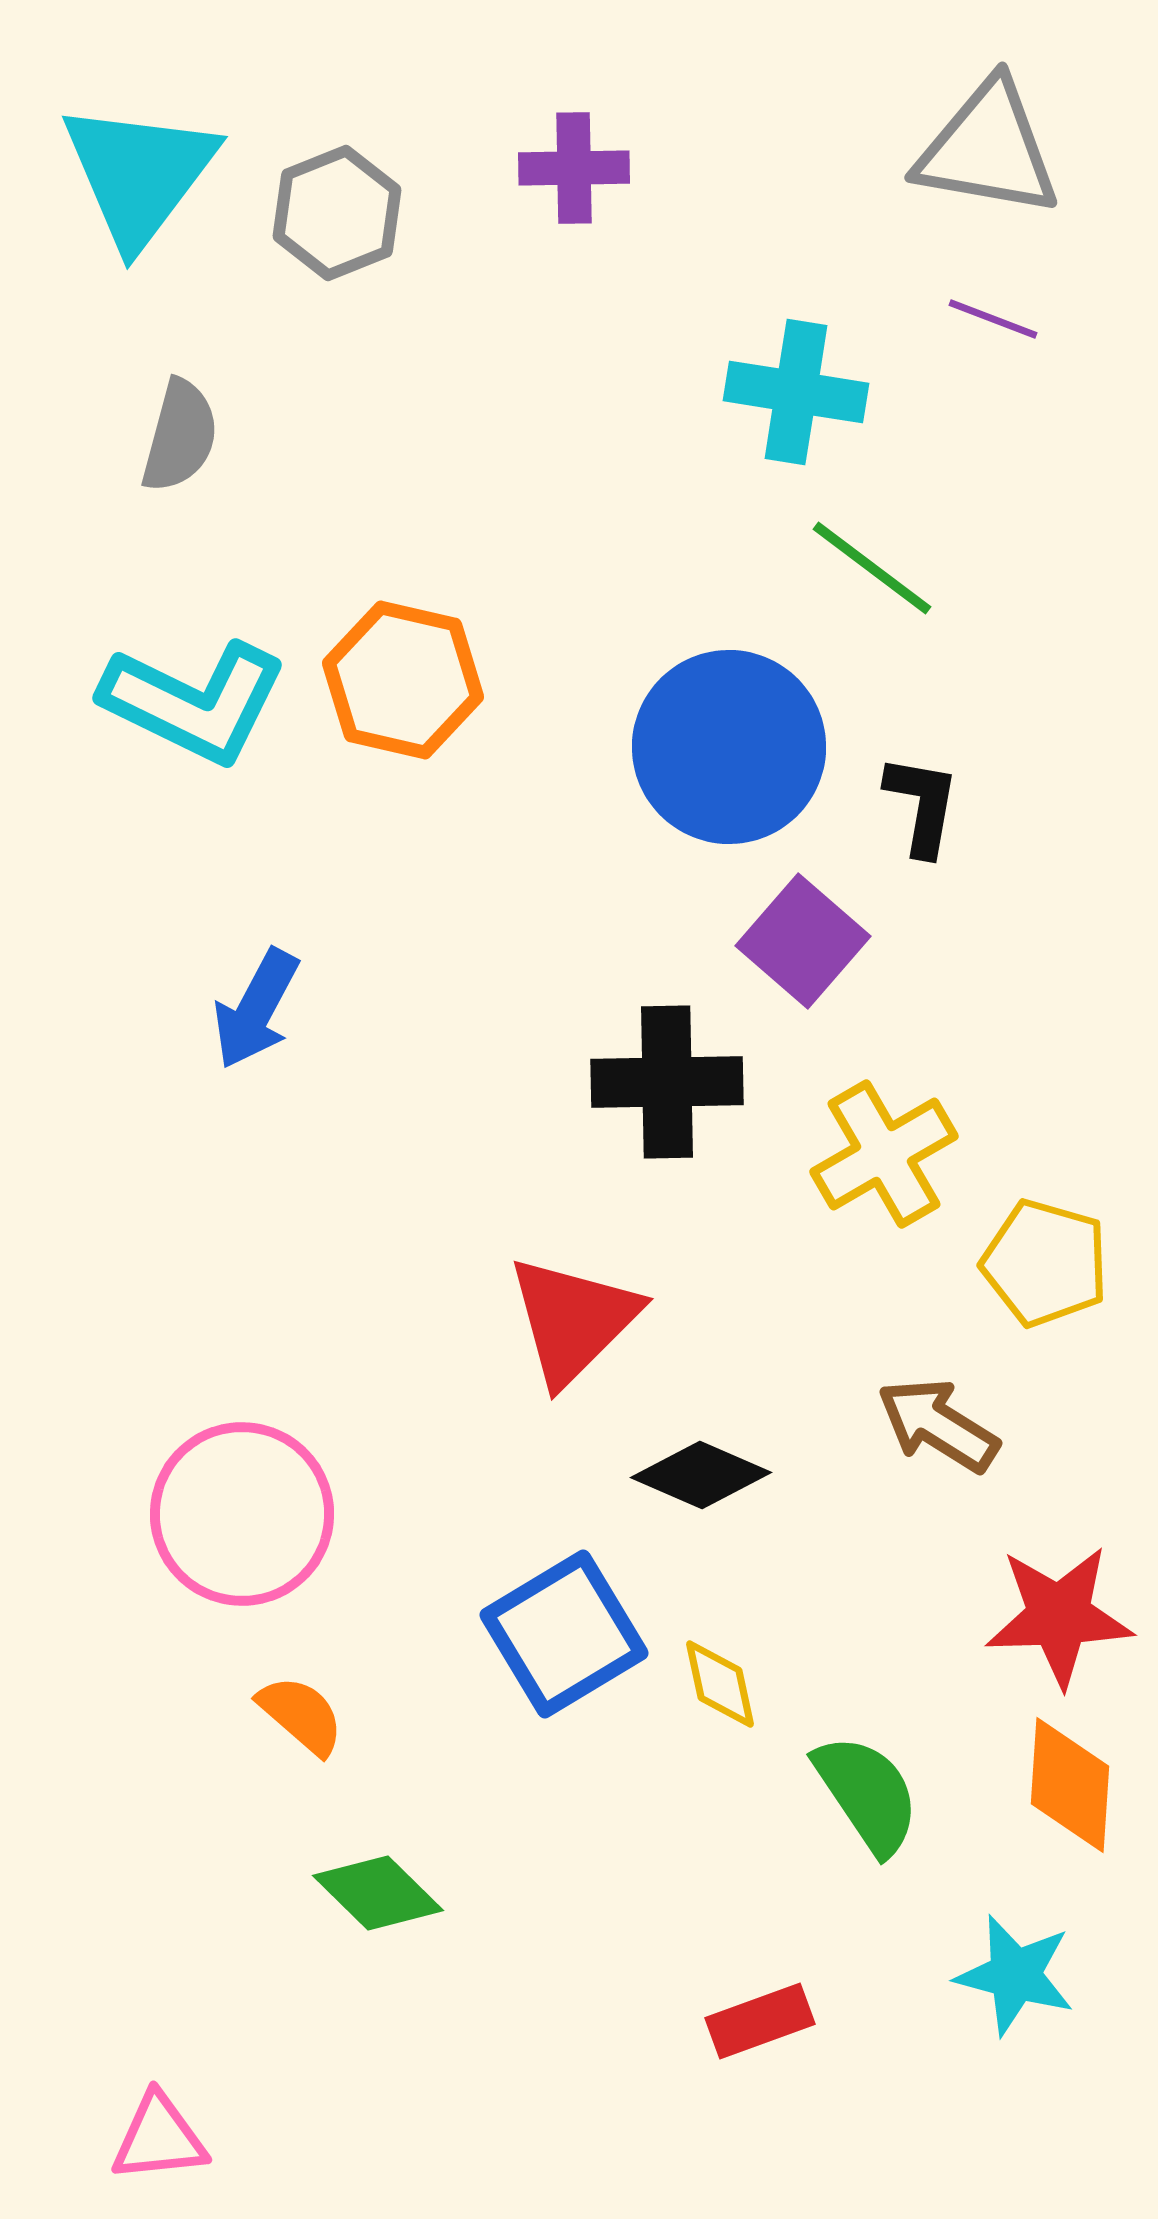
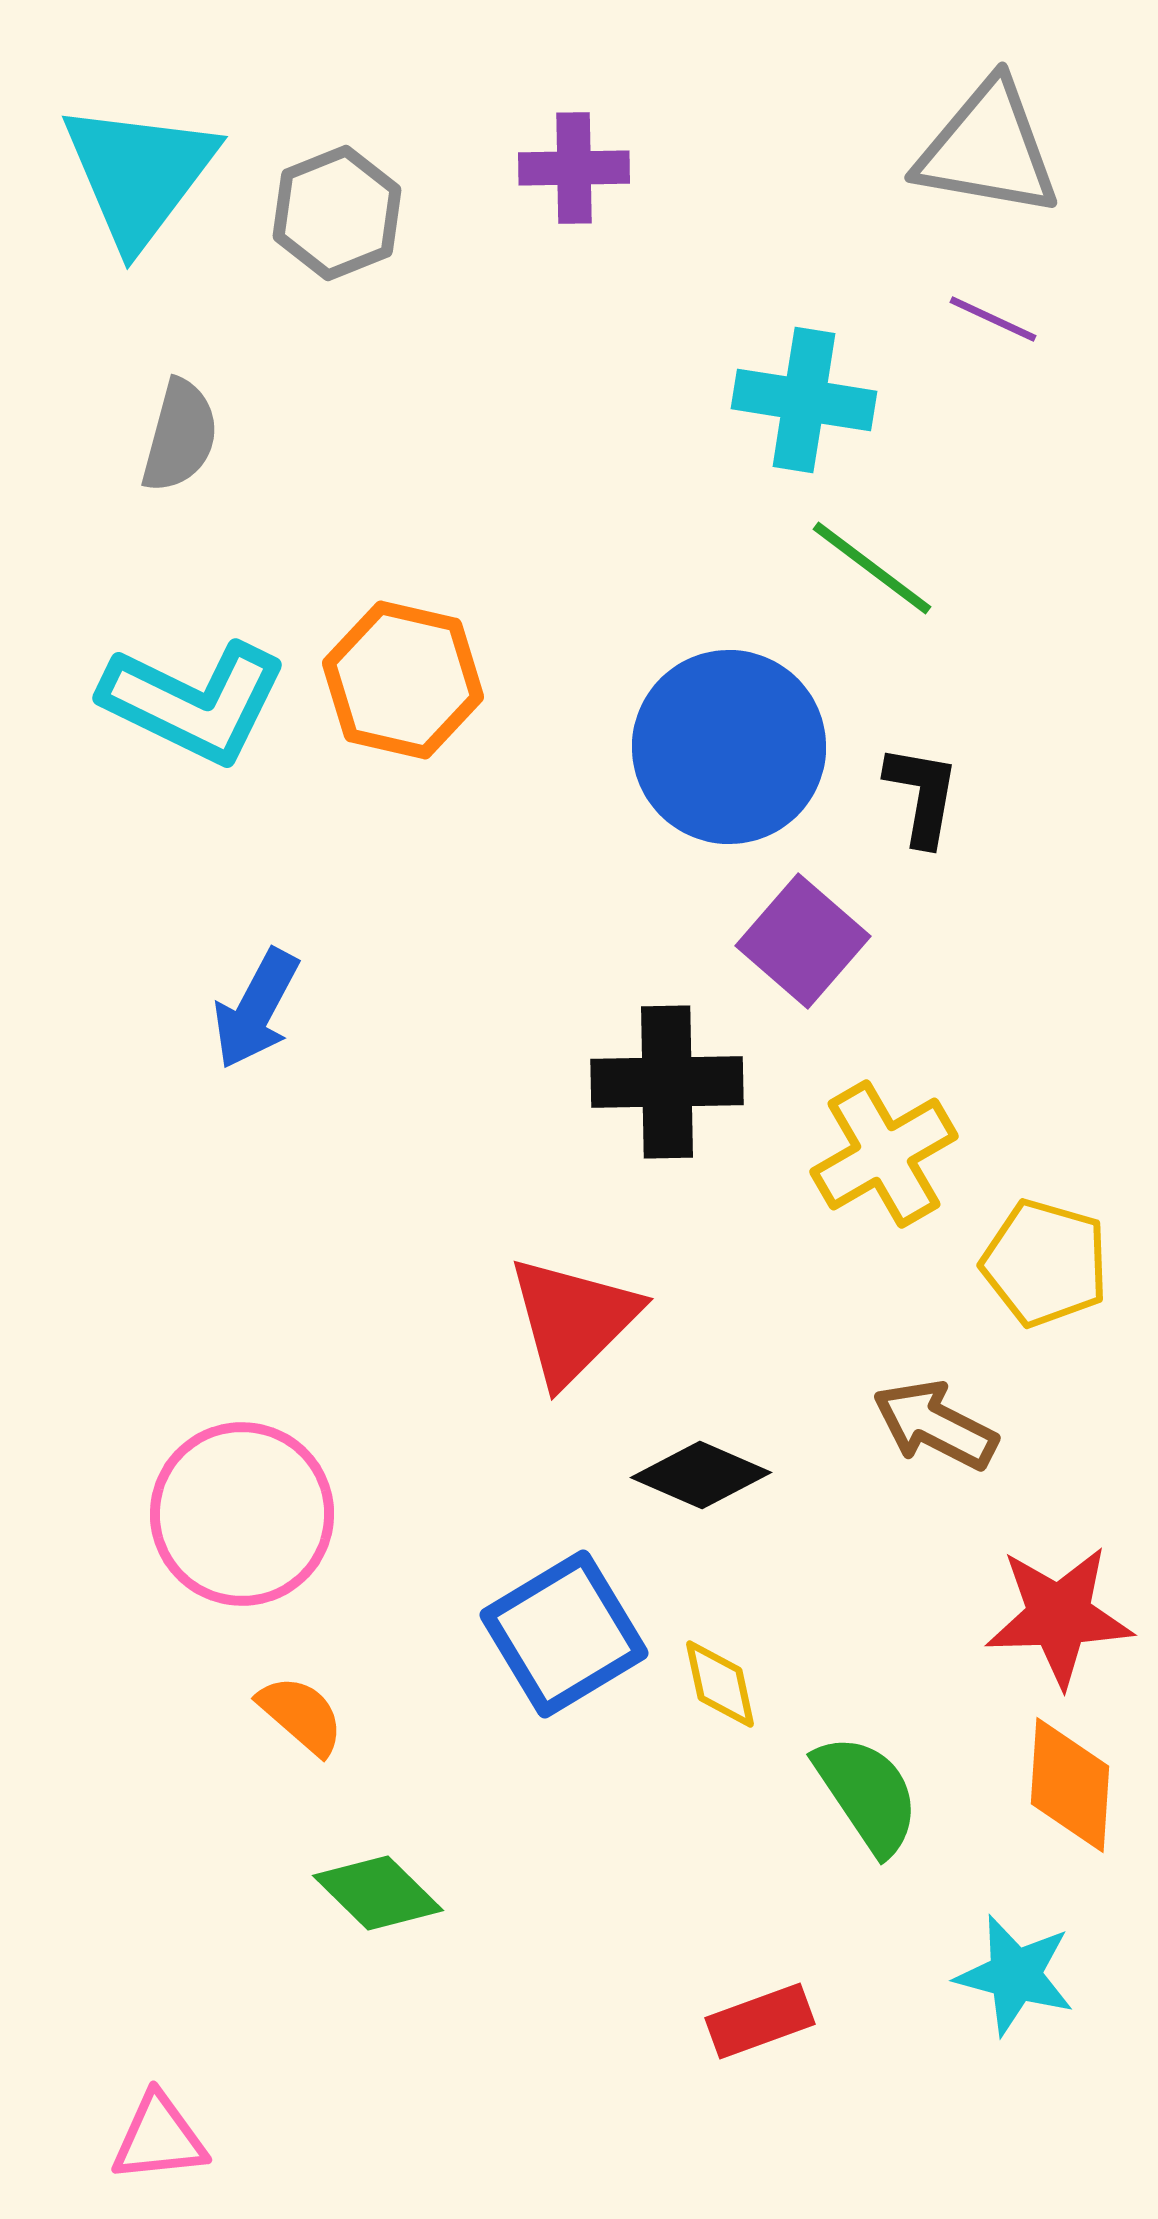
purple line: rotated 4 degrees clockwise
cyan cross: moved 8 px right, 8 px down
black L-shape: moved 10 px up
brown arrow: moved 3 px left; rotated 5 degrees counterclockwise
